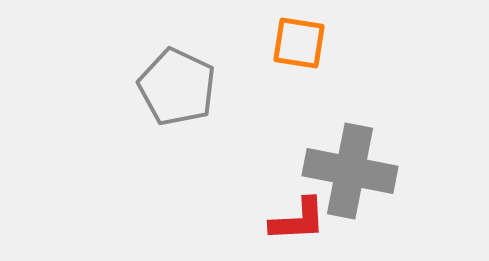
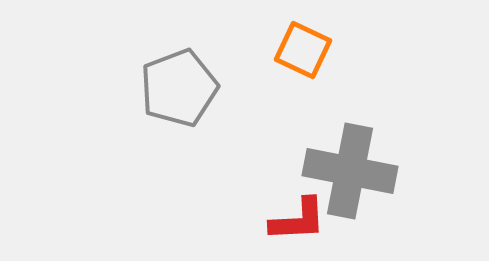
orange square: moved 4 px right, 7 px down; rotated 16 degrees clockwise
gray pentagon: moved 2 px right, 1 px down; rotated 26 degrees clockwise
